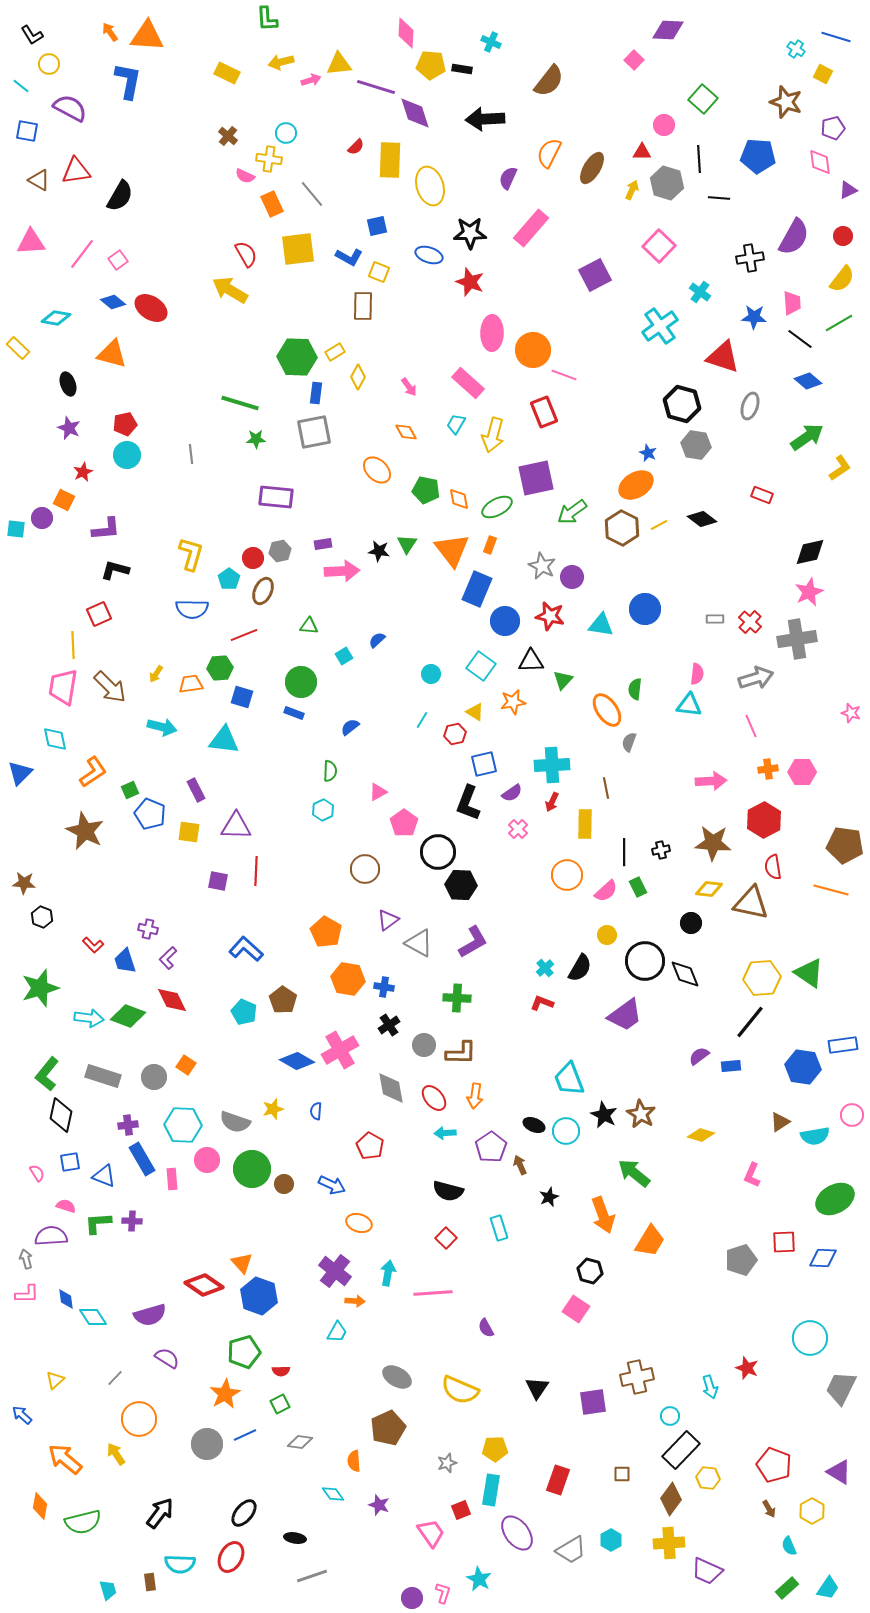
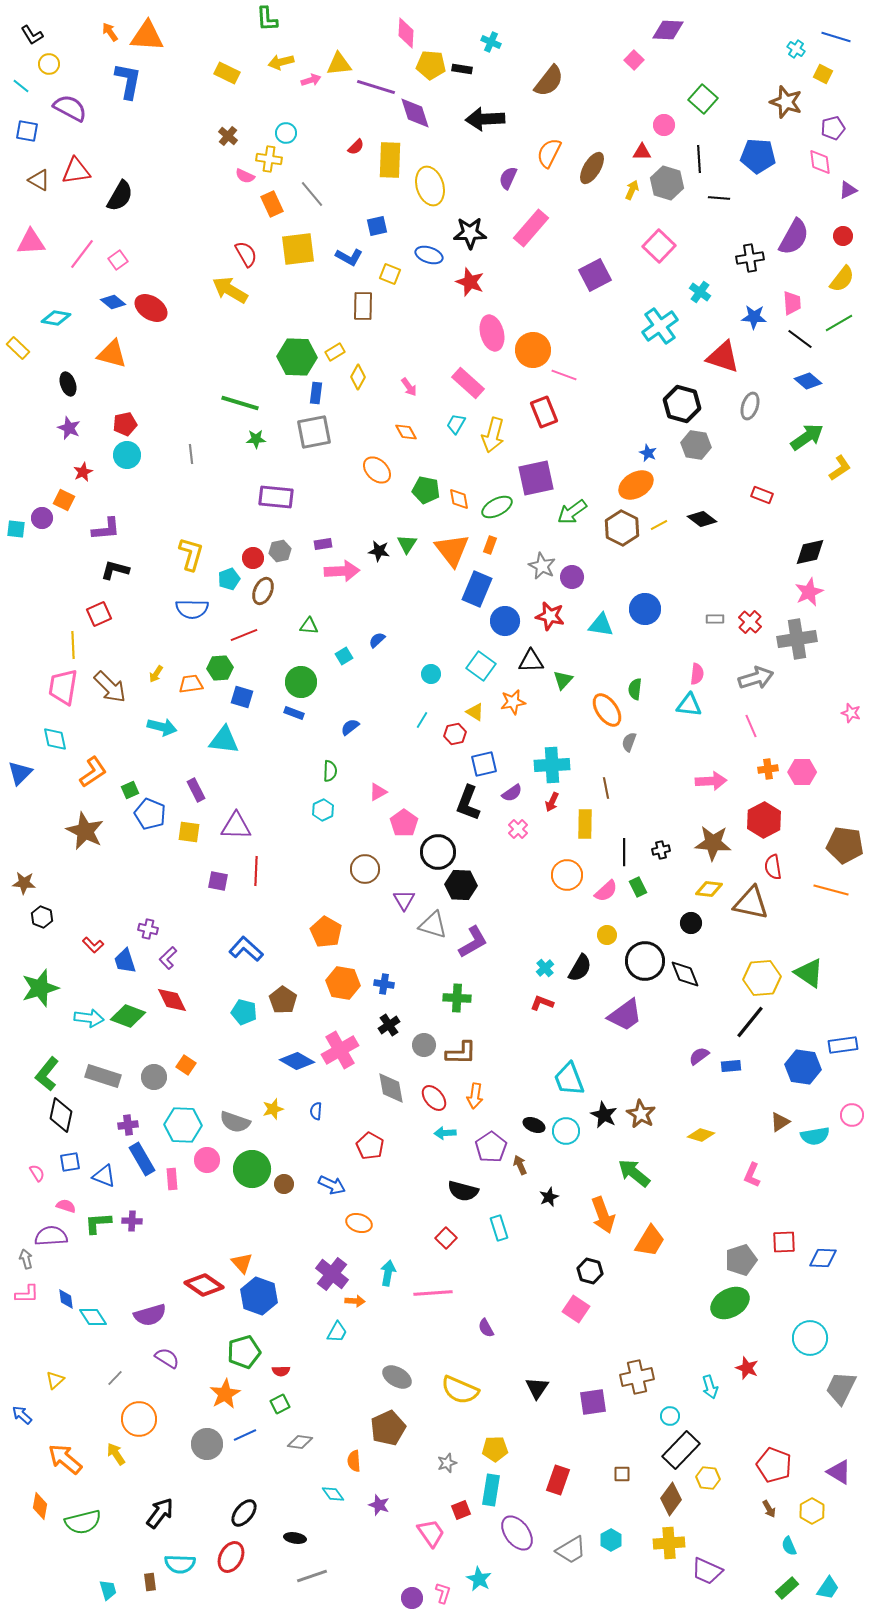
yellow square at (379, 272): moved 11 px right, 2 px down
pink ellipse at (492, 333): rotated 16 degrees counterclockwise
cyan pentagon at (229, 579): rotated 15 degrees clockwise
purple triangle at (388, 920): moved 16 px right, 20 px up; rotated 25 degrees counterclockwise
gray triangle at (419, 943): moved 14 px right, 18 px up; rotated 12 degrees counterclockwise
orange hexagon at (348, 979): moved 5 px left, 4 px down
blue cross at (384, 987): moved 3 px up
cyan pentagon at (244, 1012): rotated 10 degrees counterclockwise
black semicircle at (448, 1191): moved 15 px right
green ellipse at (835, 1199): moved 105 px left, 104 px down
purple cross at (335, 1271): moved 3 px left, 3 px down
